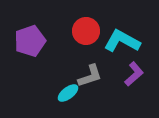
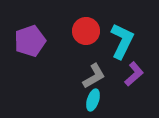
cyan L-shape: rotated 87 degrees clockwise
gray L-shape: moved 4 px right; rotated 12 degrees counterclockwise
cyan ellipse: moved 25 px right, 7 px down; rotated 35 degrees counterclockwise
